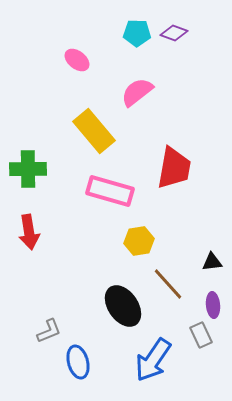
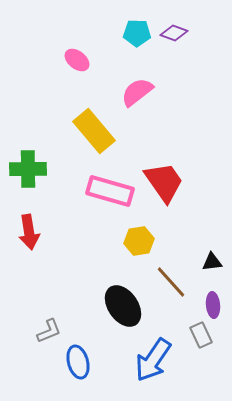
red trapezoid: moved 10 px left, 14 px down; rotated 45 degrees counterclockwise
brown line: moved 3 px right, 2 px up
